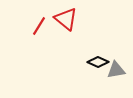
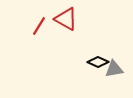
red triangle: rotated 10 degrees counterclockwise
gray triangle: moved 2 px left, 1 px up
